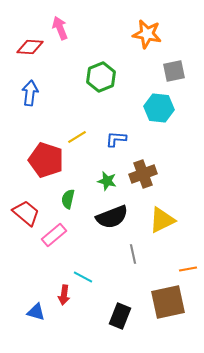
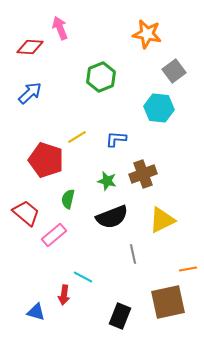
gray square: rotated 25 degrees counterclockwise
blue arrow: rotated 40 degrees clockwise
